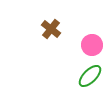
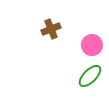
brown cross: rotated 30 degrees clockwise
